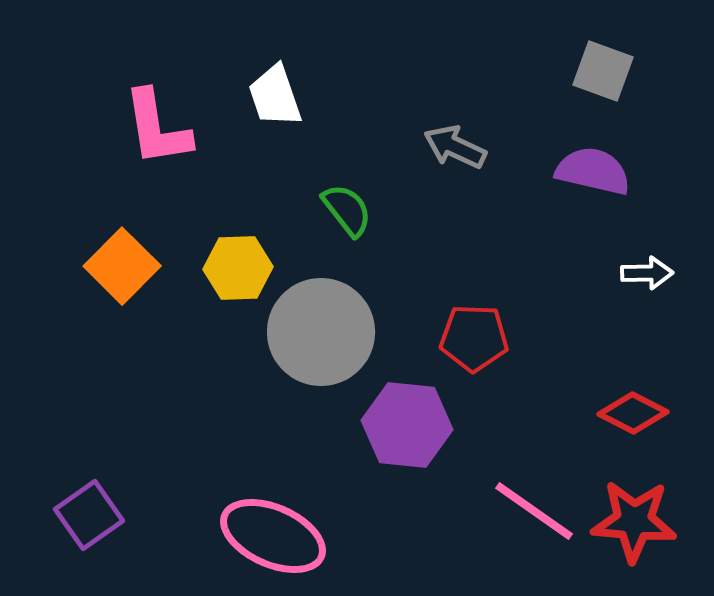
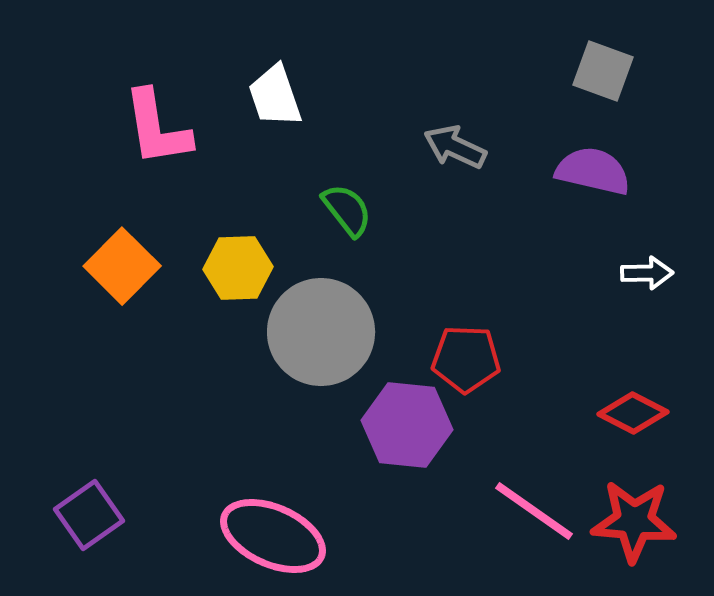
red pentagon: moved 8 px left, 21 px down
